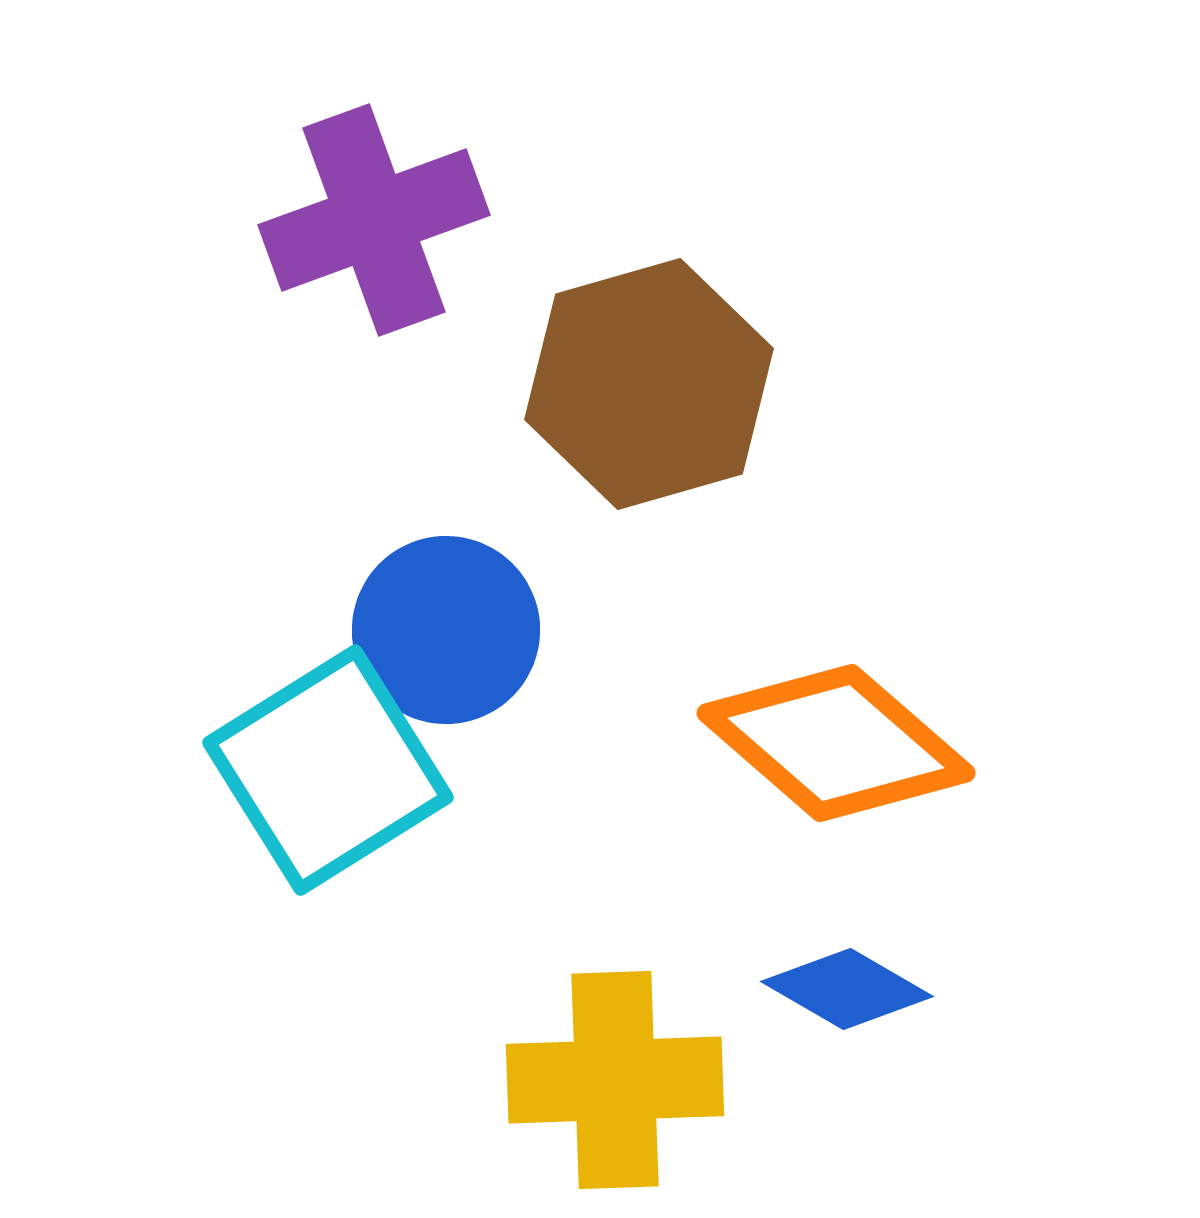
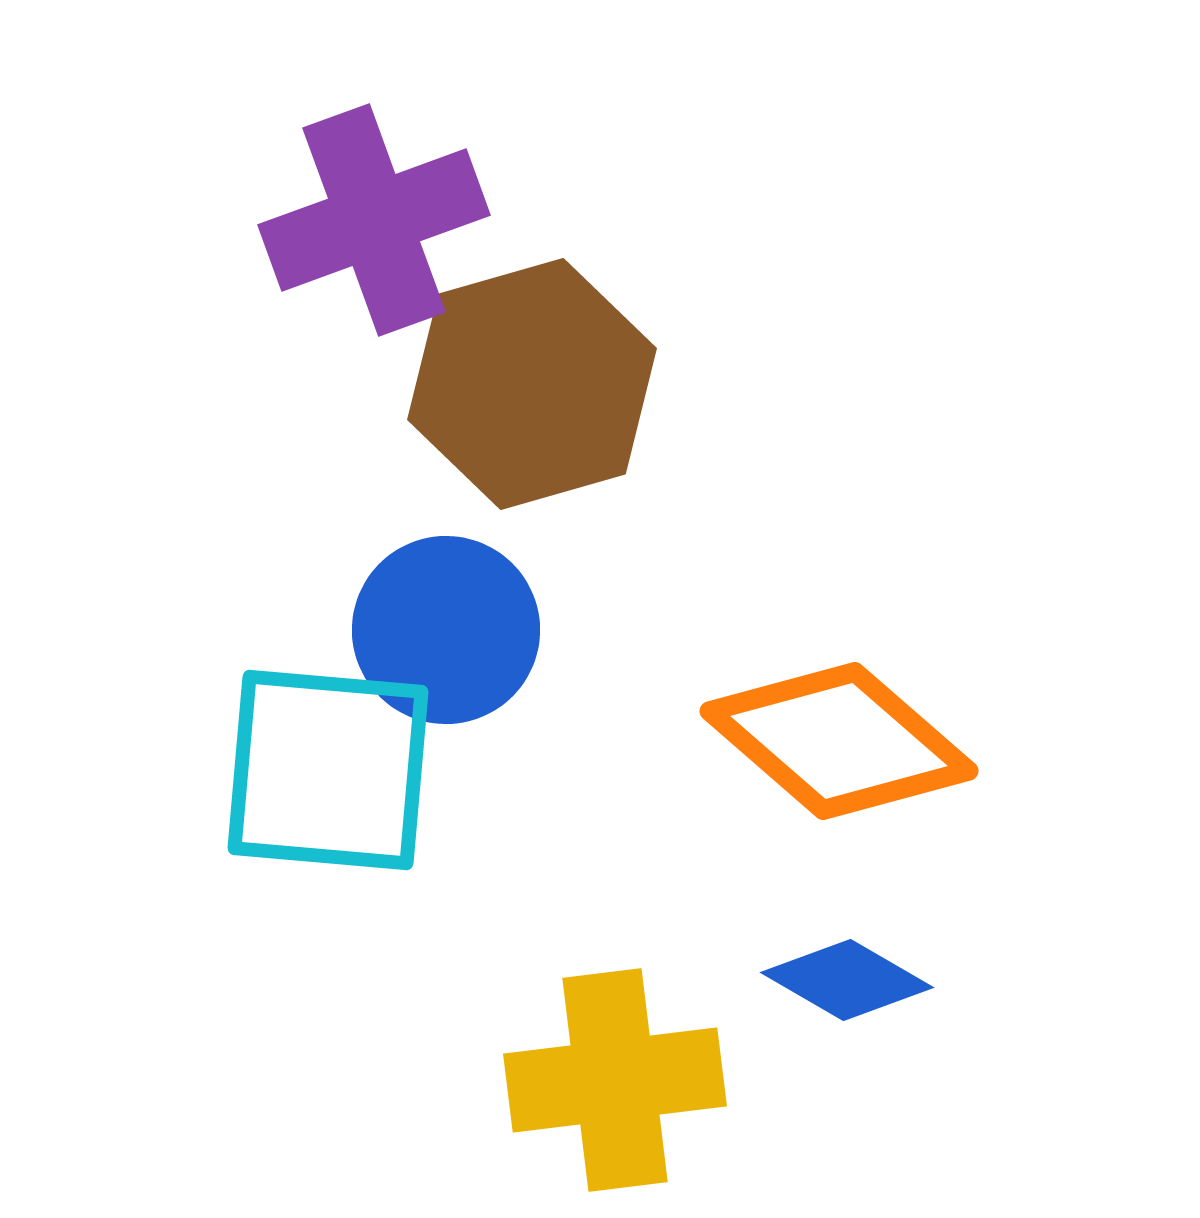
brown hexagon: moved 117 px left
orange diamond: moved 3 px right, 2 px up
cyan square: rotated 37 degrees clockwise
blue diamond: moved 9 px up
yellow cross: rotated 5 degrees counterclockwise
